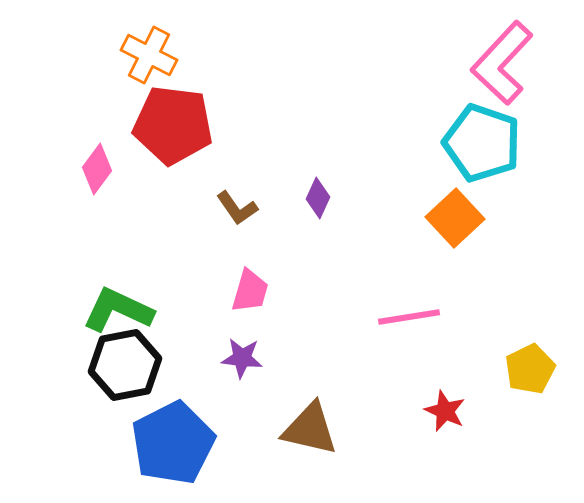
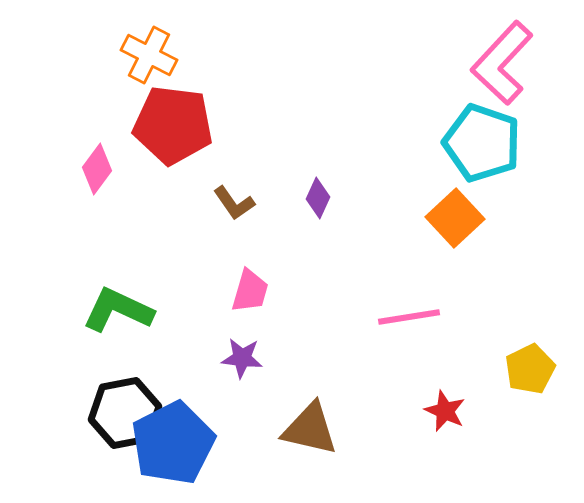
brown L-shape: moved 3 px left, 5 px up
black hexagon: moved 48 px down
